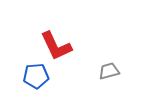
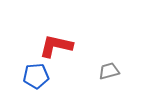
red L-shape: rotated 128 degrees clockwise
